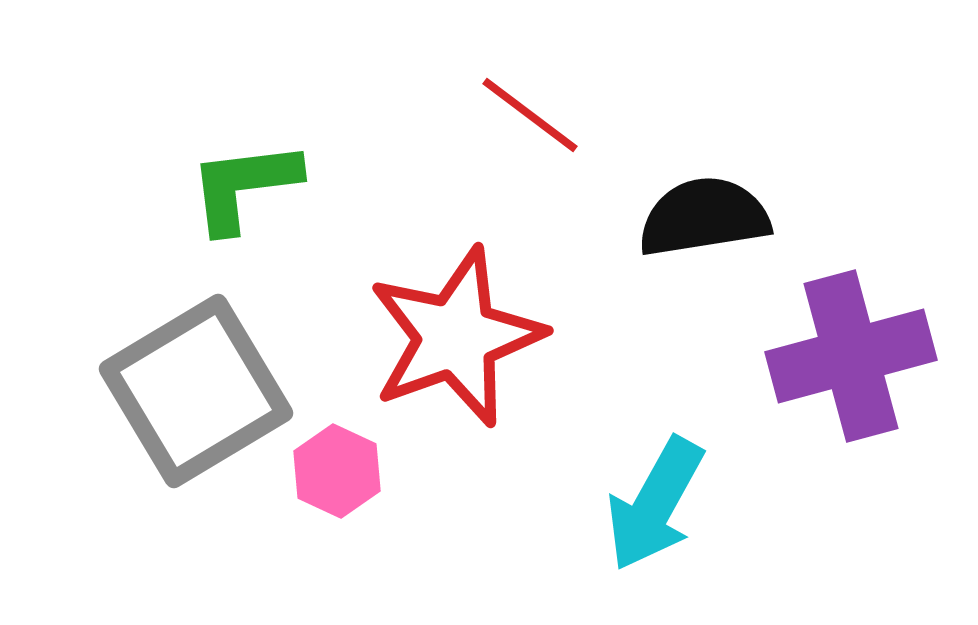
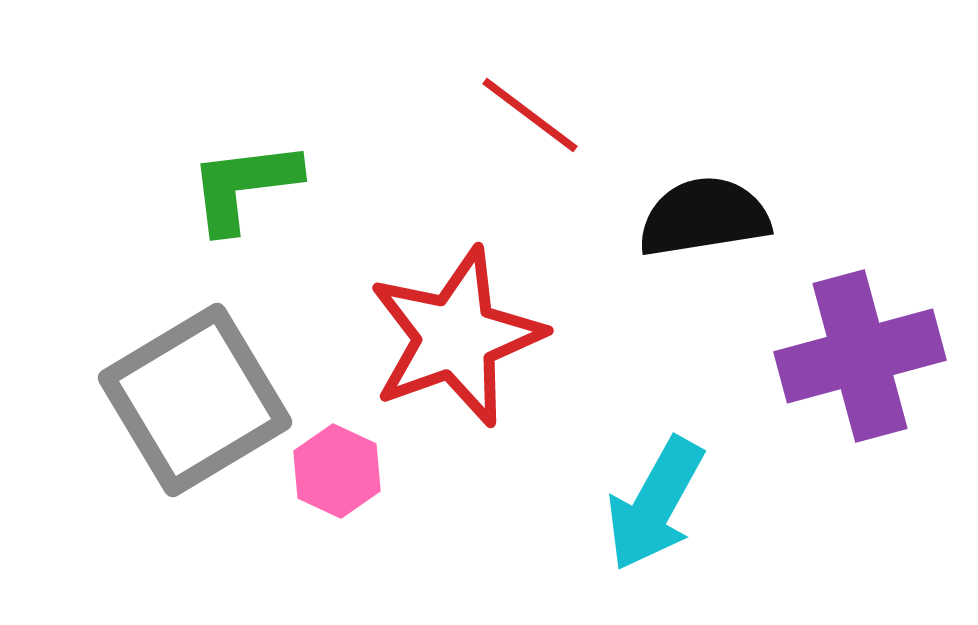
purple cross: moved 9 px right
gray square: moved 1 px left, 9 px down
